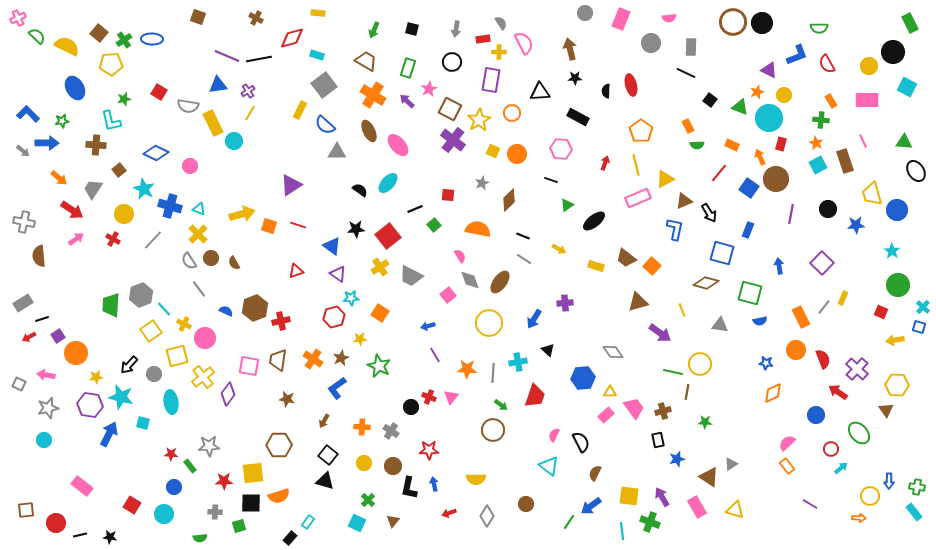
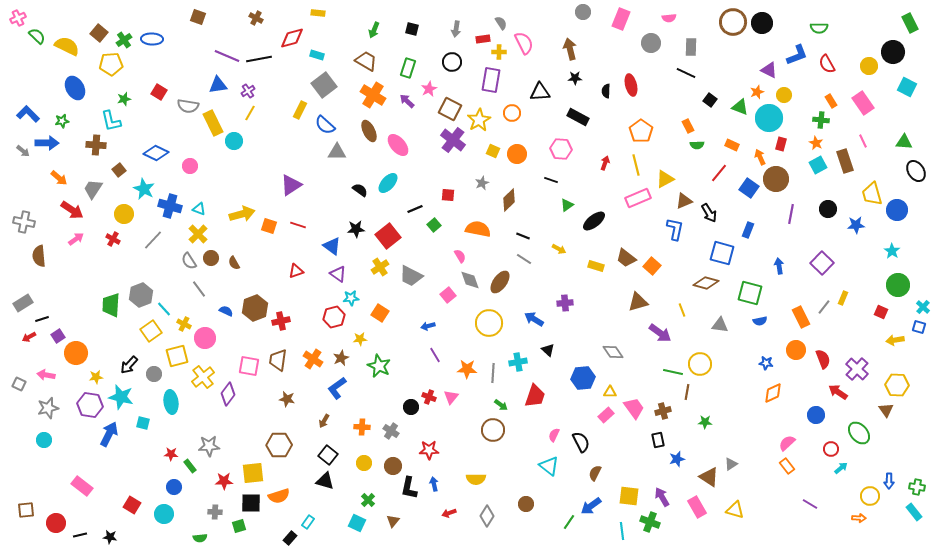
gray circle at (585, 13): moved 2 px left, 1 px up
pink rectangle at (867, 100): moved 4 px left, 3 px down; rotated 55 degrees clockwise
blue arrow at (534, 319): rotated 90 degrees clockwise
